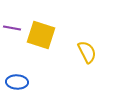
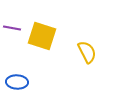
yellow square: moved 1 px right, 1 px down
